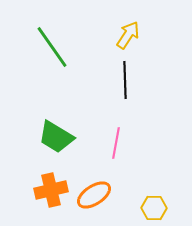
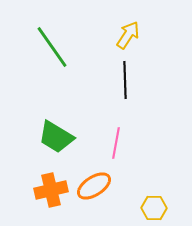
orange ellipse: moved 9 px up
